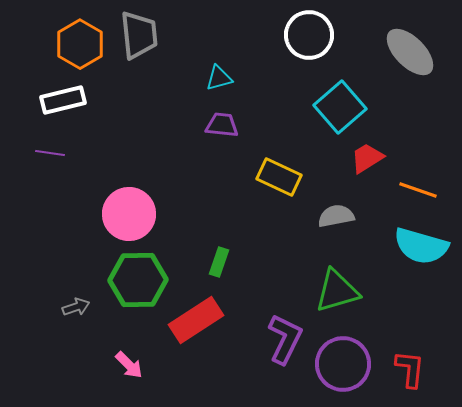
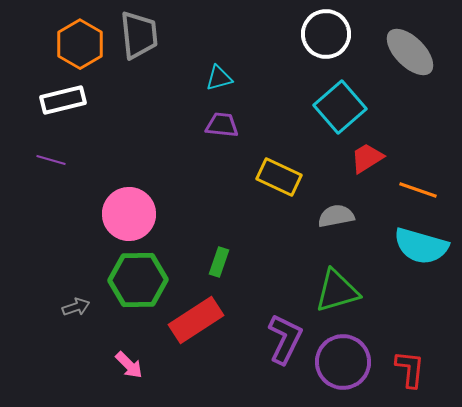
white circle: moved 17 px right, 1 px up
purple line: moved 1 px right, 7 px down; rotated 8 degrees clockwise
purple circle: moved 2 px up
